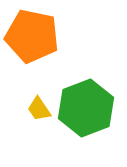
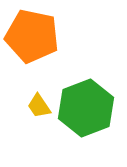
yellow trapezoid: moved 3 px up
